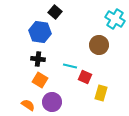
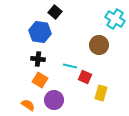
purple circle: moved 2 px right, 2 px up
